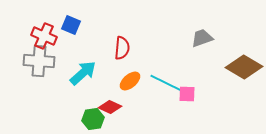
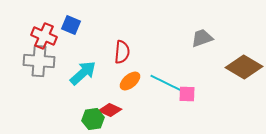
red semicircle: moved 4 px down
red diamond: moved 3 px down
